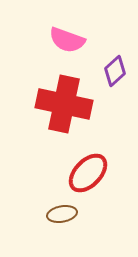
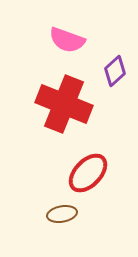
red cross: rotated 10 degrees clockwise
